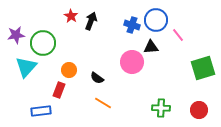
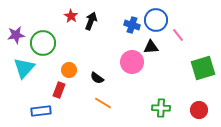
cyan triangle: moved 2 px left, 1 px down
